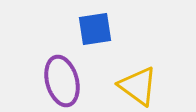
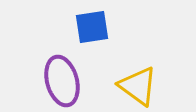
blue square: moved 3 px left, 2 px up
